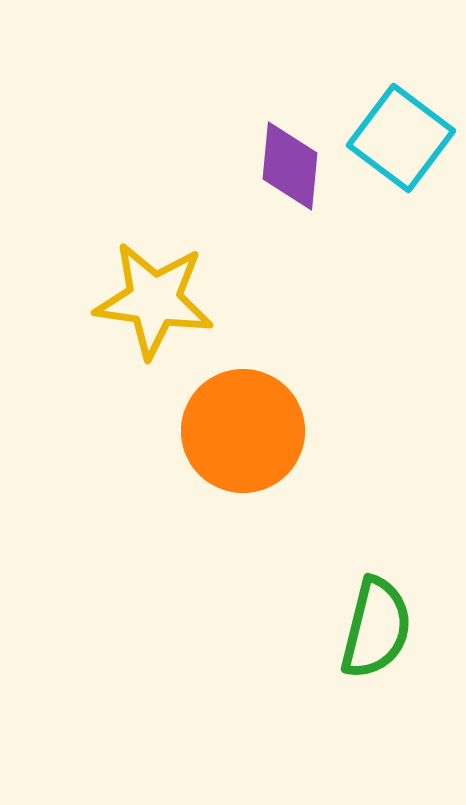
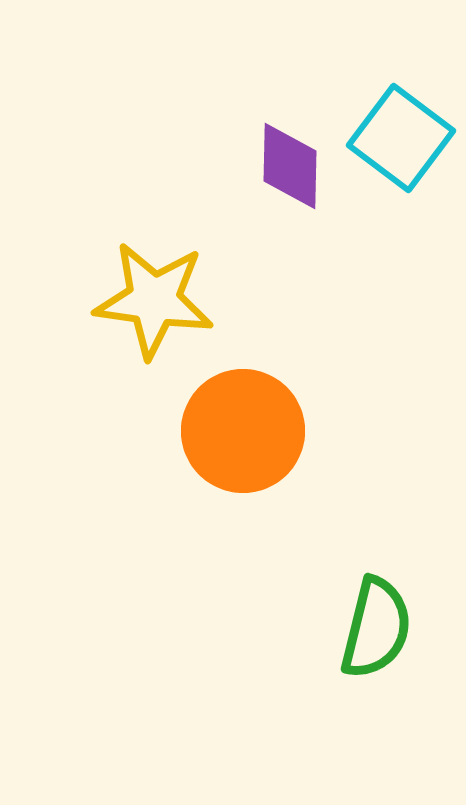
purple diamond: rotated 4 degrees counterclockwise
